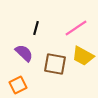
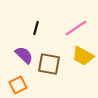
purple semicircle: moved 2 px down
brown square: moved 6 px left
